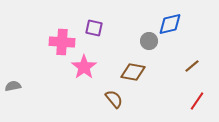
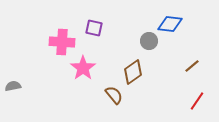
blue diamond: rotated 20 degrees clockwise
pink star: moved 1 px left, 1 px down
brown diamond: rotated 45 degrees counterclockwise
brown semicircle: moved 4 px up
